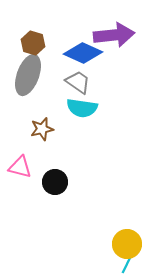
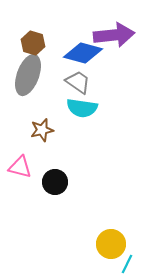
blue diamond: rotated 9 degrees counterclockwise
brown star: moved 1 px down
yellow circle: moved 16 px left
